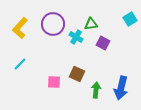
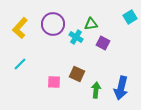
cyan square: moved 2 px up
